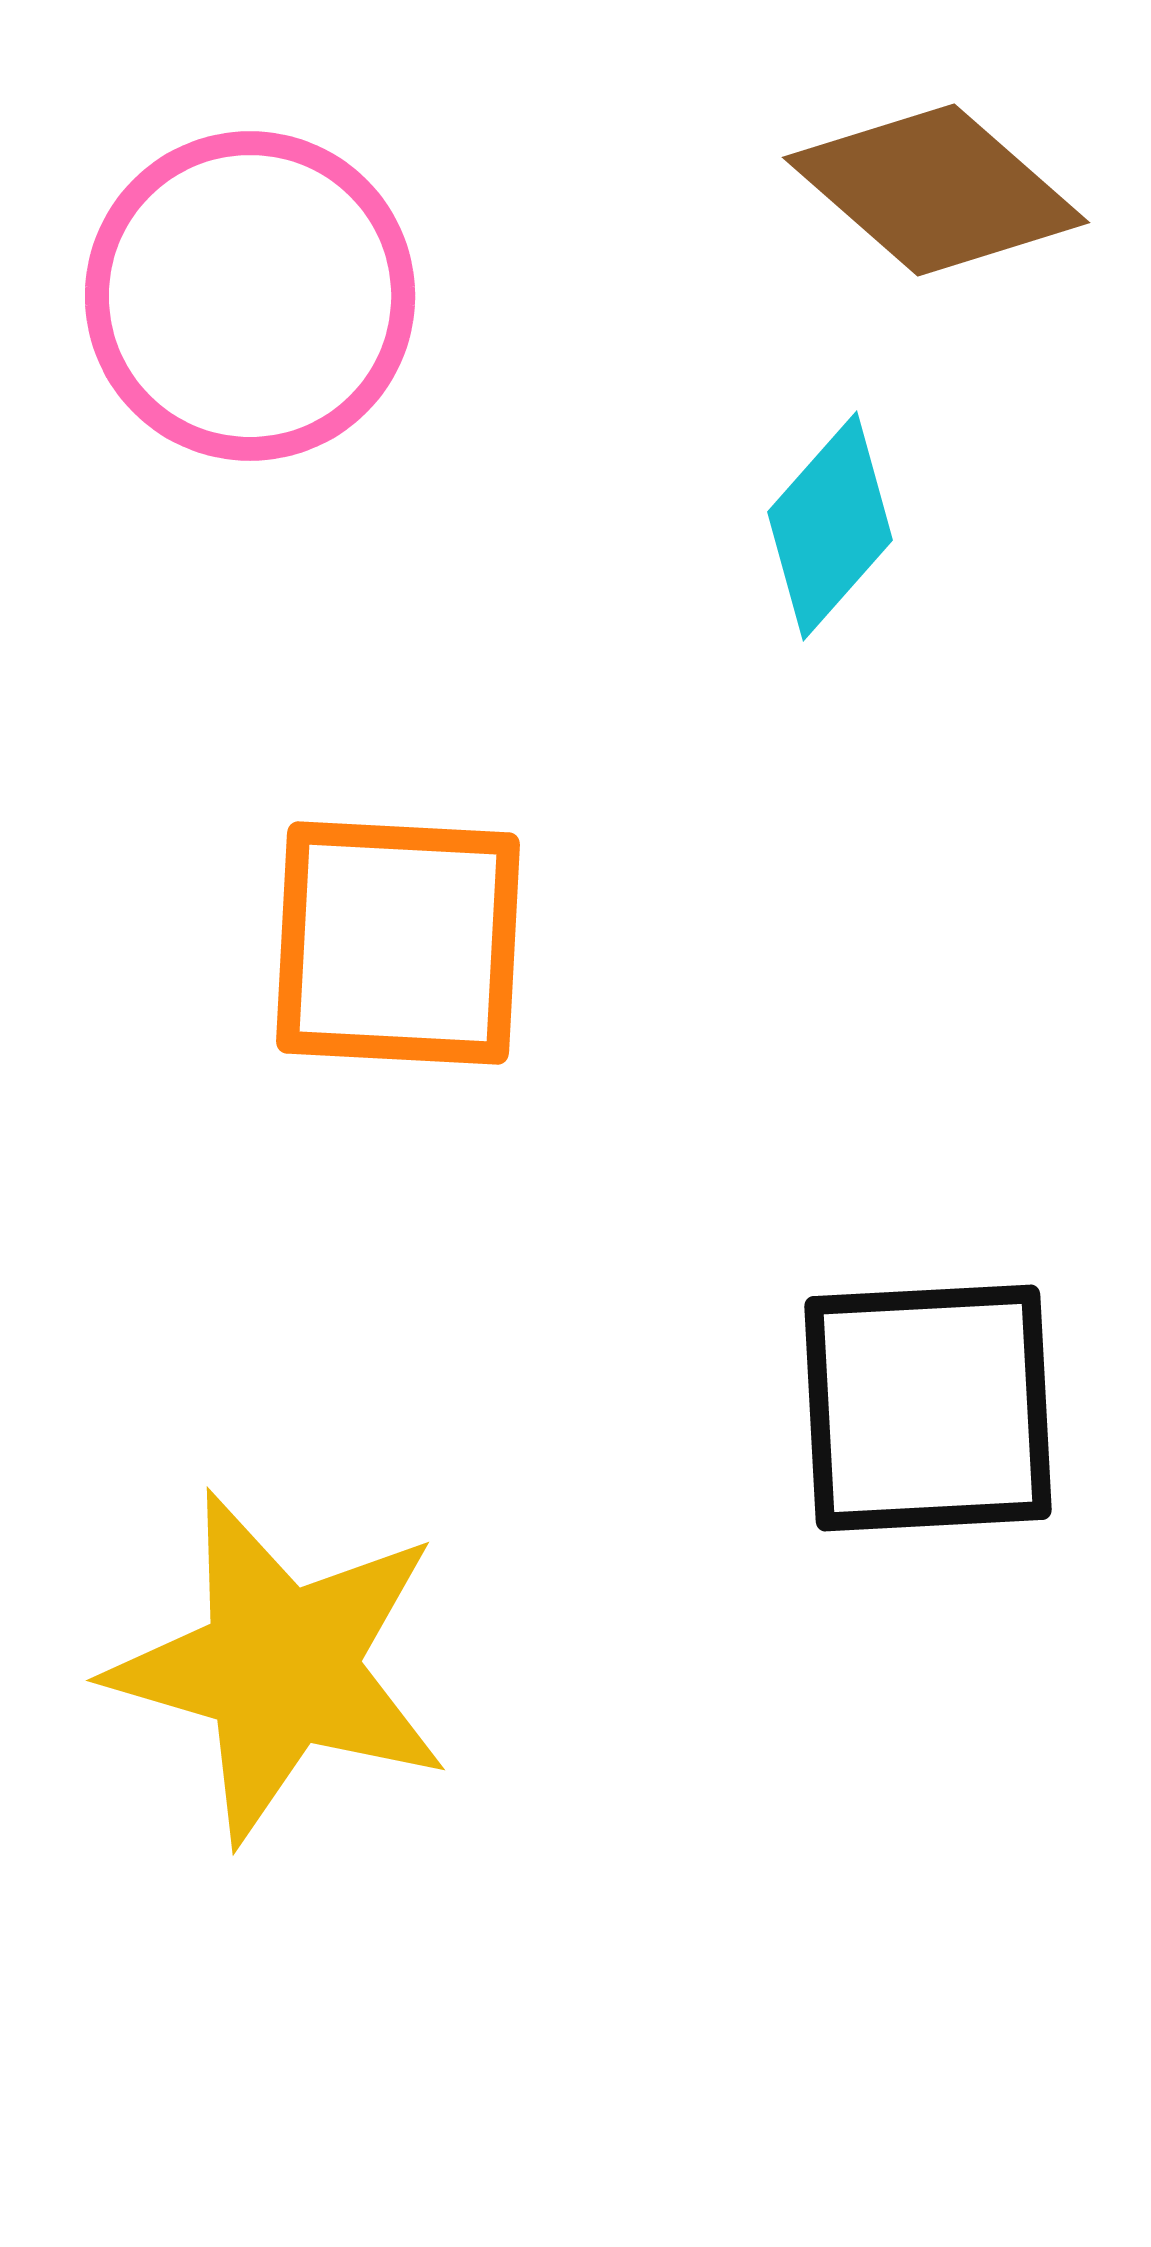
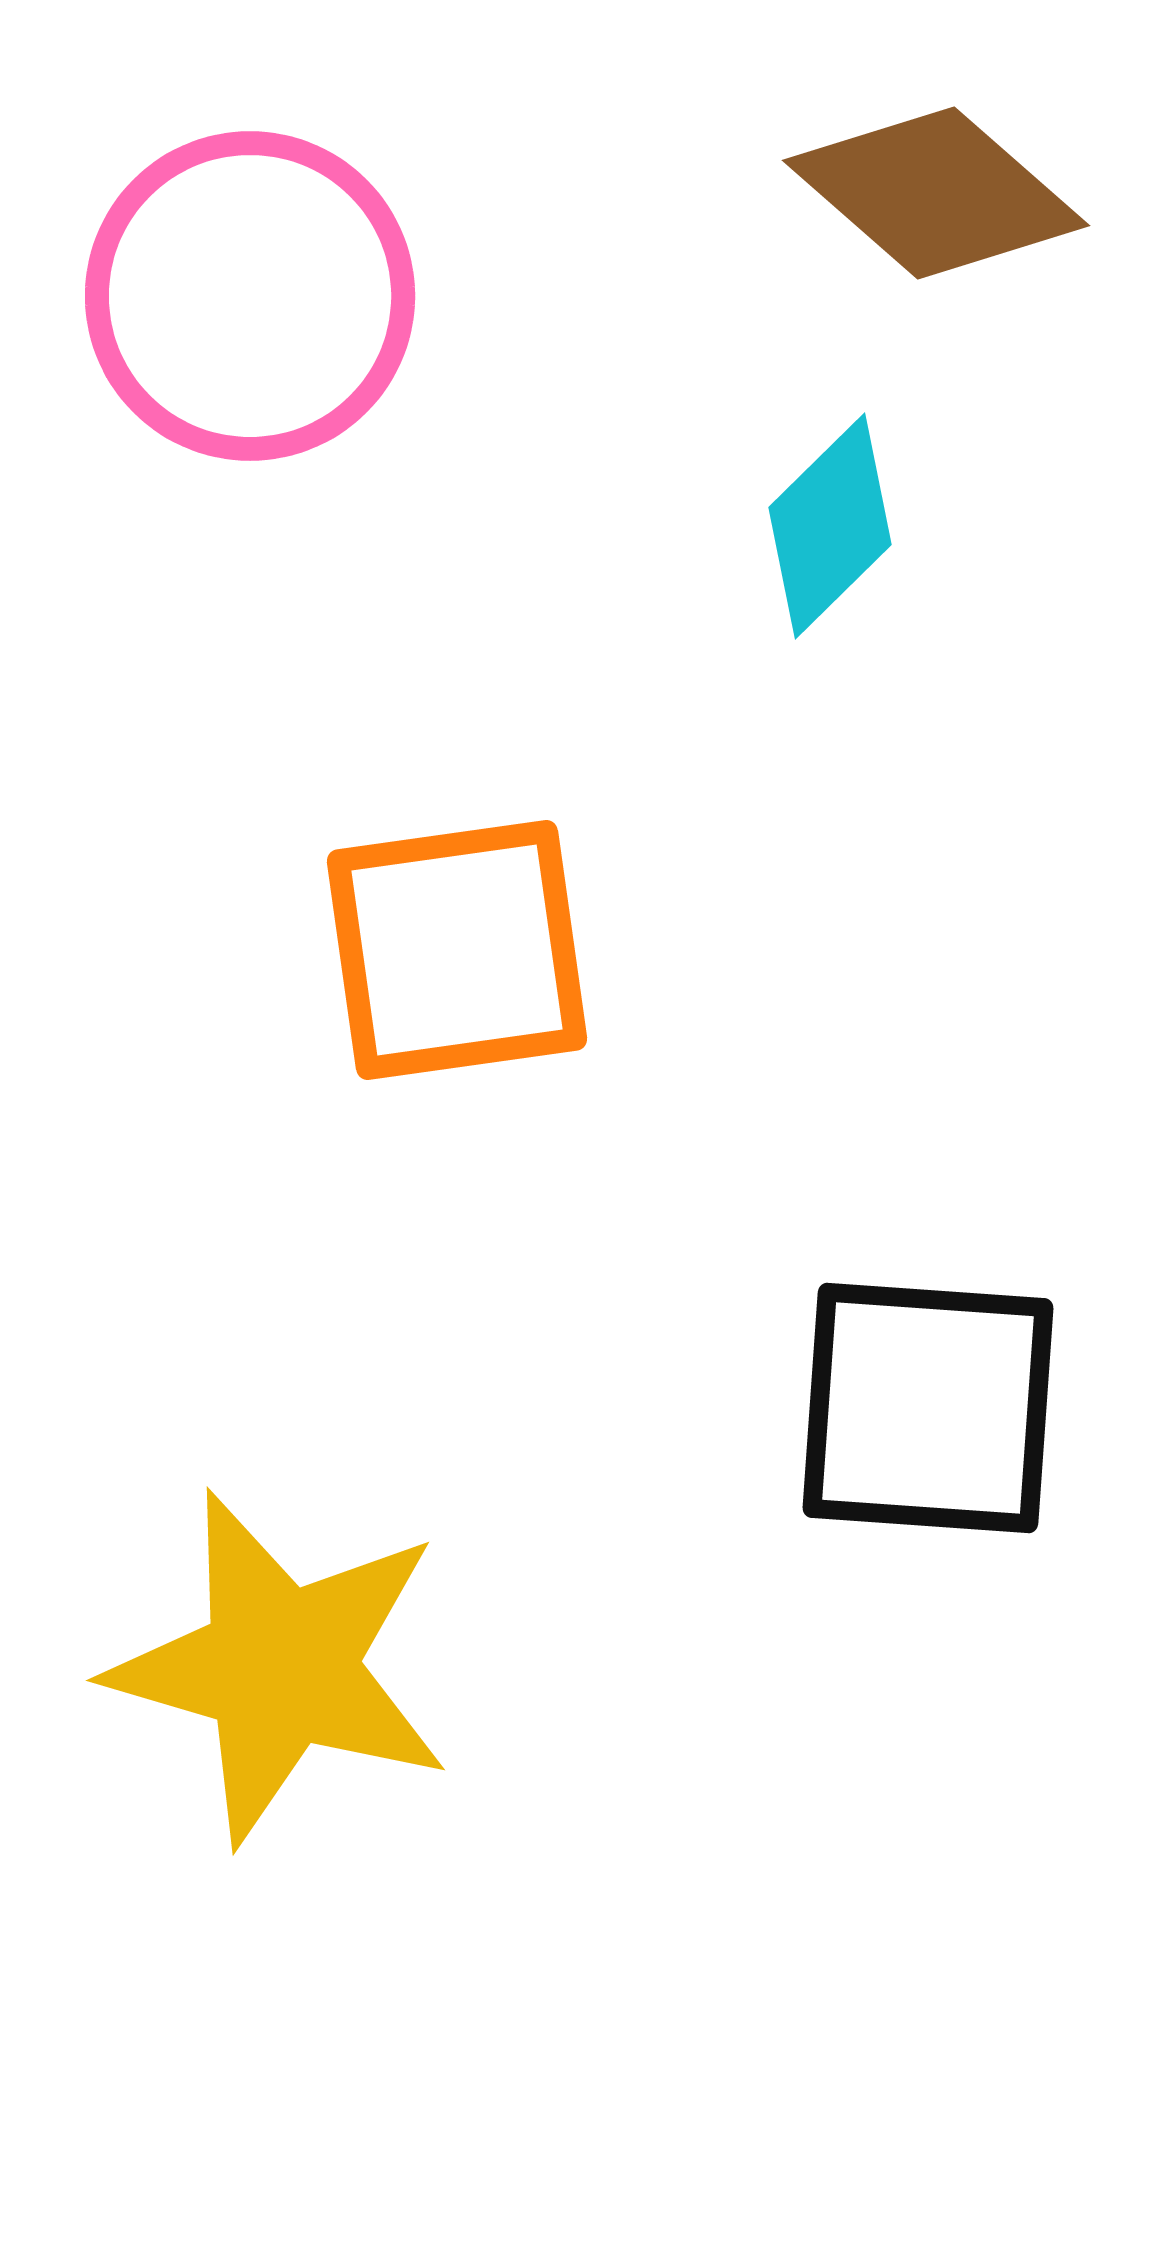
brown diamond: moved 3 px down
cyan diamond: rotated 4 degrees clockwise
orange square: moved 59 px right, 7 px down; rotated 11 degrees counterclockwise
black square: rotated 7 degrees clockwise
